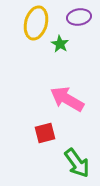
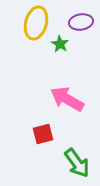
purple ellipse: moved 2 px right, 5 px down
red square: moved 2 px left, 1 px down
